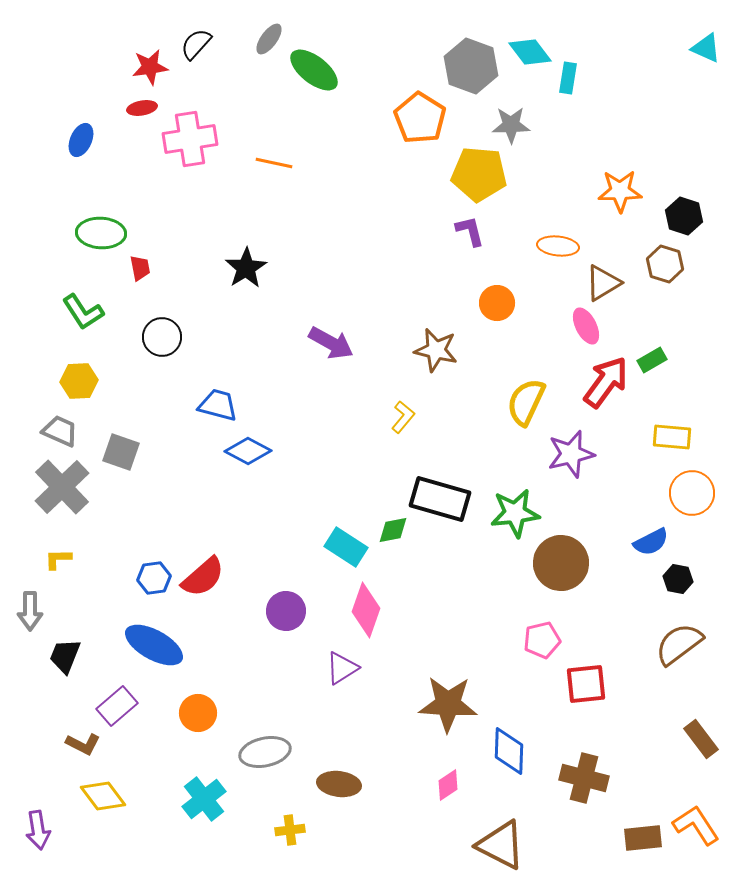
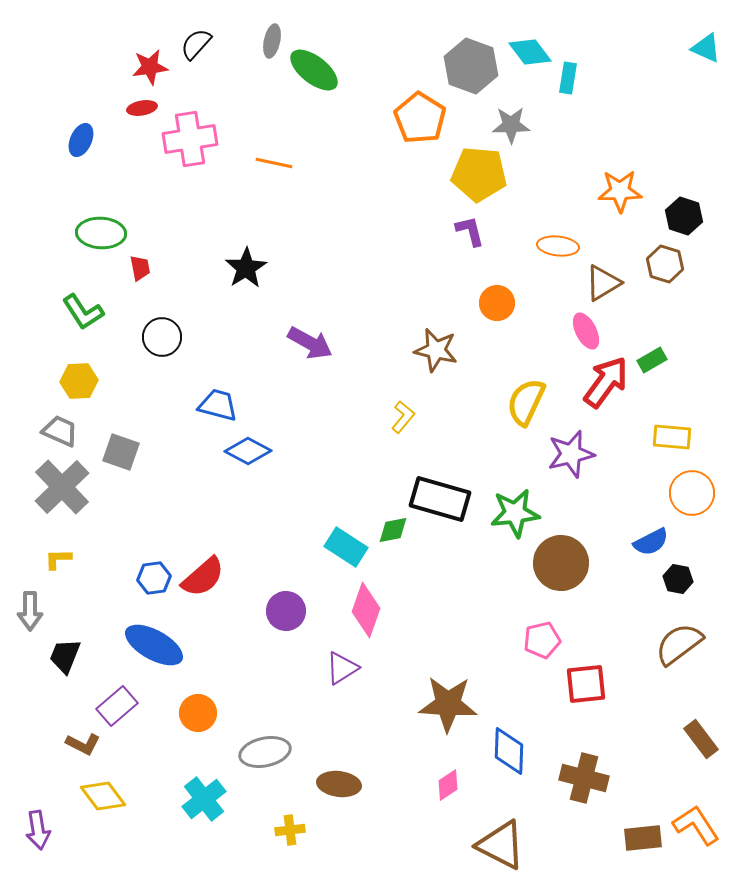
gray ellipse at (269, 39): moved 3 px right, 2 px down; rotated 24 degrees counterclockwise
pink ellipse at (586, 326): moved 5 px down
purple arrow at (331, 343): moved 21 px left
